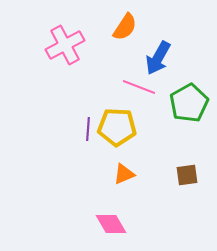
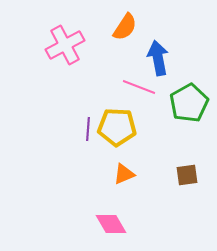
blue arrow: rotated 140 degrees clockwise
